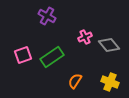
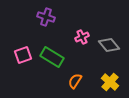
purple cross: moved 1 px left, 1 px down; rotated 12 degrees counterclockwise
pink cross: moved 3 px left
green rectangle: rotated 65 degrees clockwise
yellow cross: rotated 18 degrees clockwise
